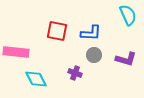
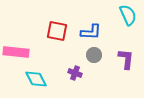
blue L-shape: moved 1 px up
purple L-shape: rotated 100 degrees counterclockwise
